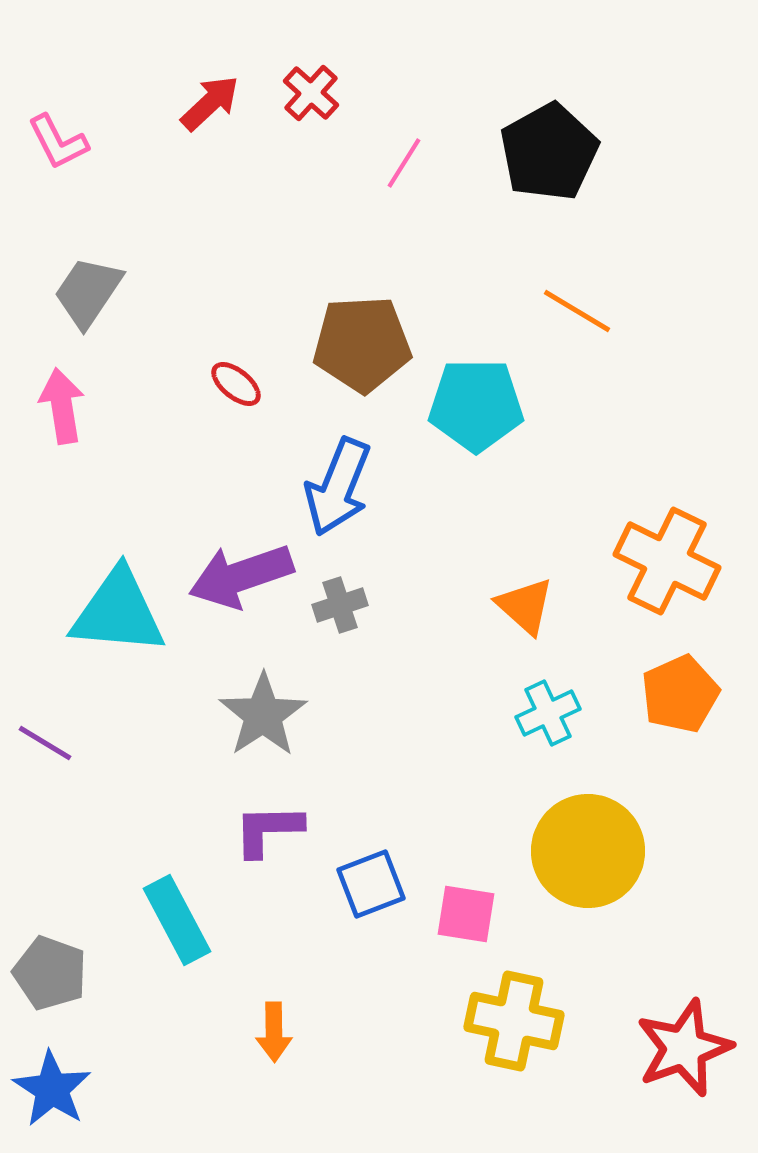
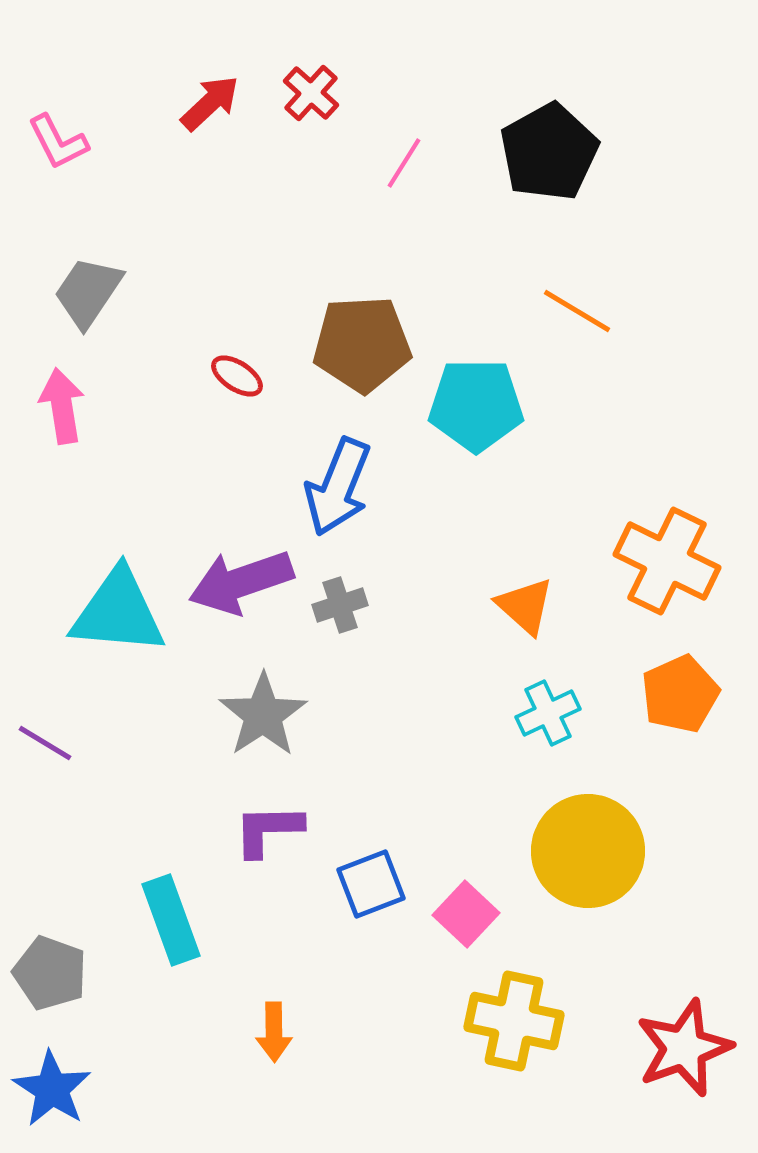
red ellipse: moved 1 px right, 8 px up; rotated 6 degrees counterclockwise
purple arrow: moved 6 px down
pink square: rotated 34 degrees clockwise
cyan rectangle: moved 6 px left; rotated 8 degrees clockwise
